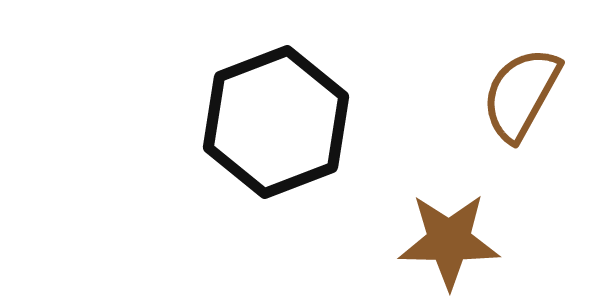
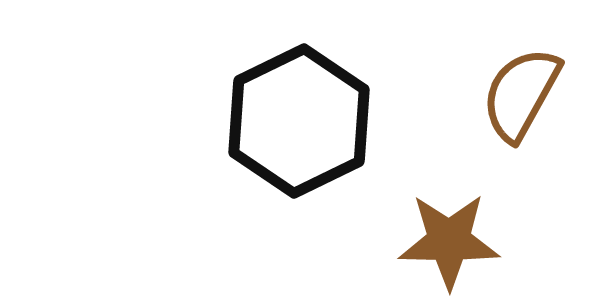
black hexagon: moved 23 px right, 1 px up; rotated 5 degrees counterclockwise
